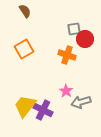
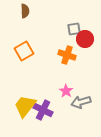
brown semicircle: rotated 32 degrees clockwise
orange square: moved 2 px down
